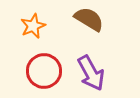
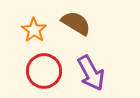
brown semicircle: moved 13 px left, 4 px down
orange star: moved 1 px right, 4 px down; rotated 15 degrees counterclockwise
